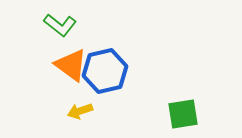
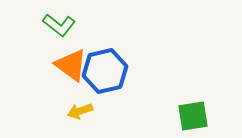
green L-shape: moved 1 px left
green square: moved 10 px right, 2 px down
